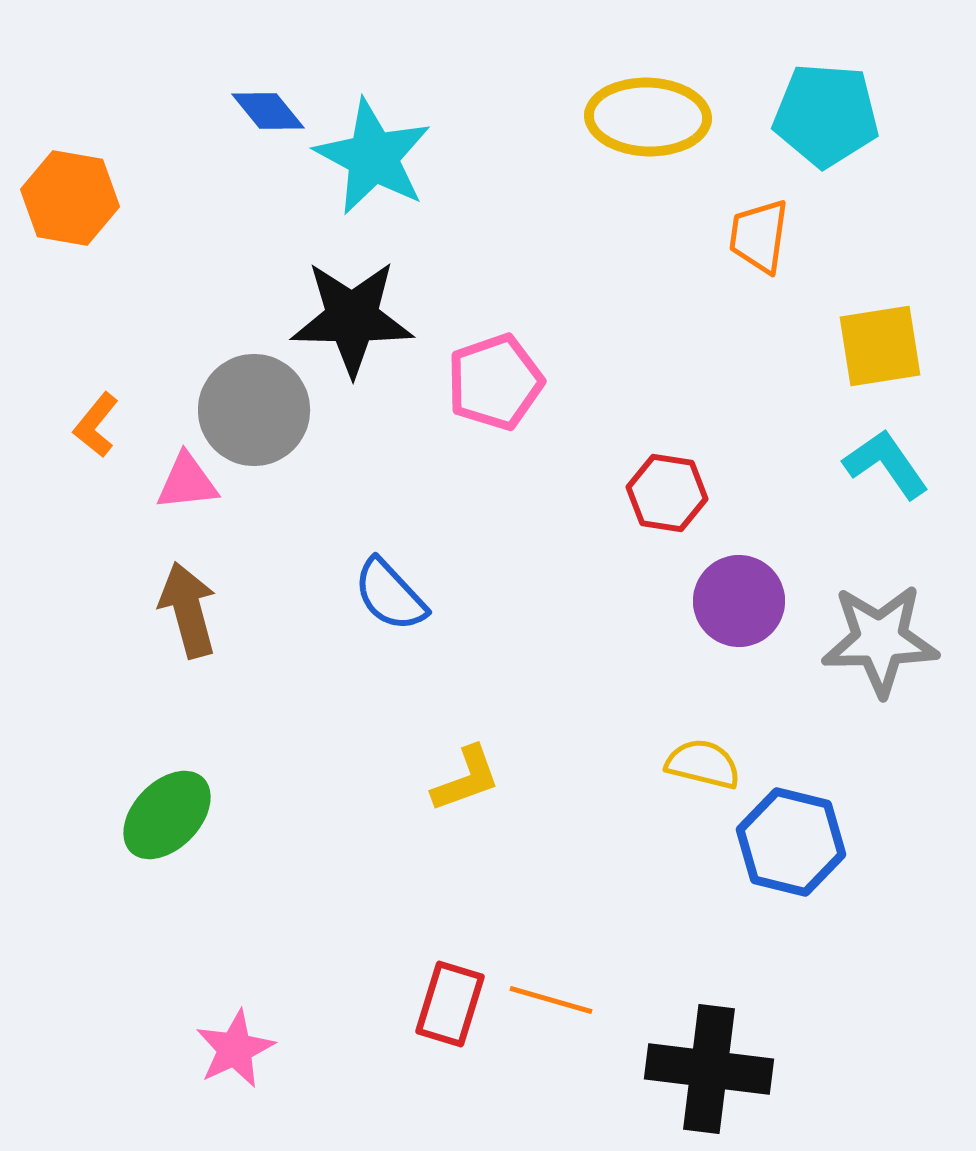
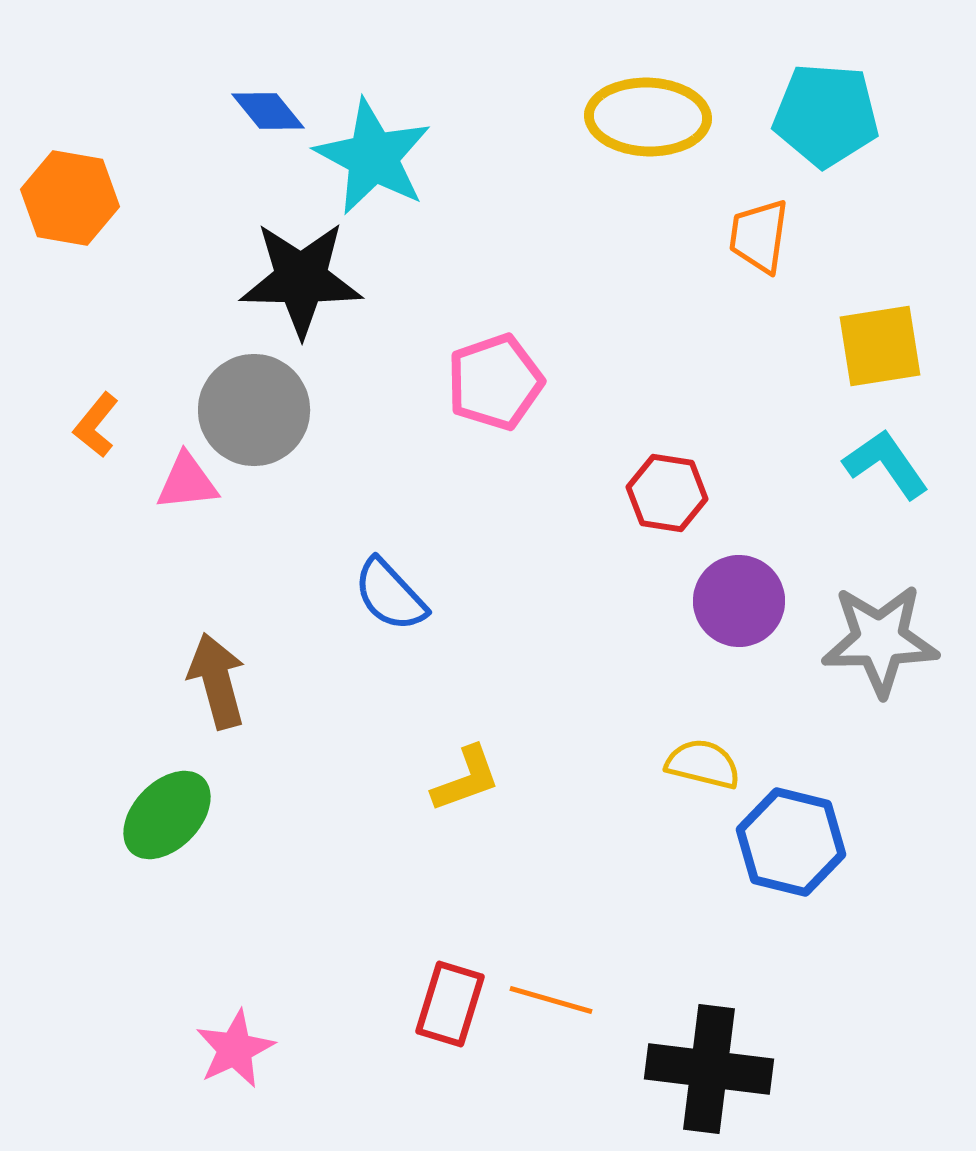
black star: moved 51 px left, 39 px up
brown arrow: moved 29 px right, 71 px down
